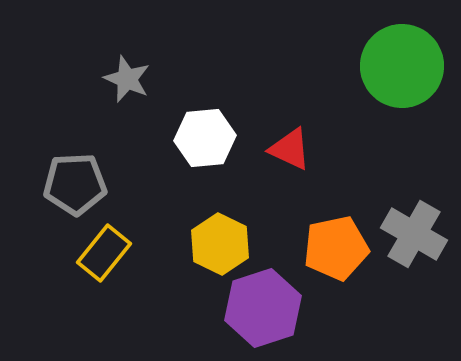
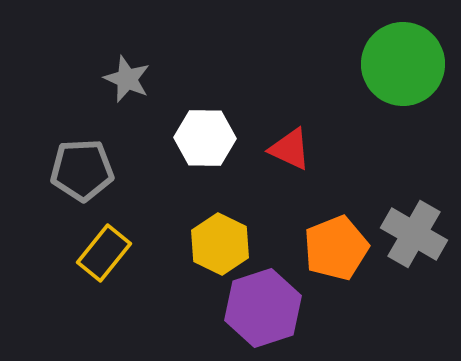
green circle: moved 1 px right, 2 px up
white hexagon: rotated 6 degrees clockwise
gray pentagon: moved 7 px right, 14 px up
orange pentagon: rotated 10 degrees counterclockwise
